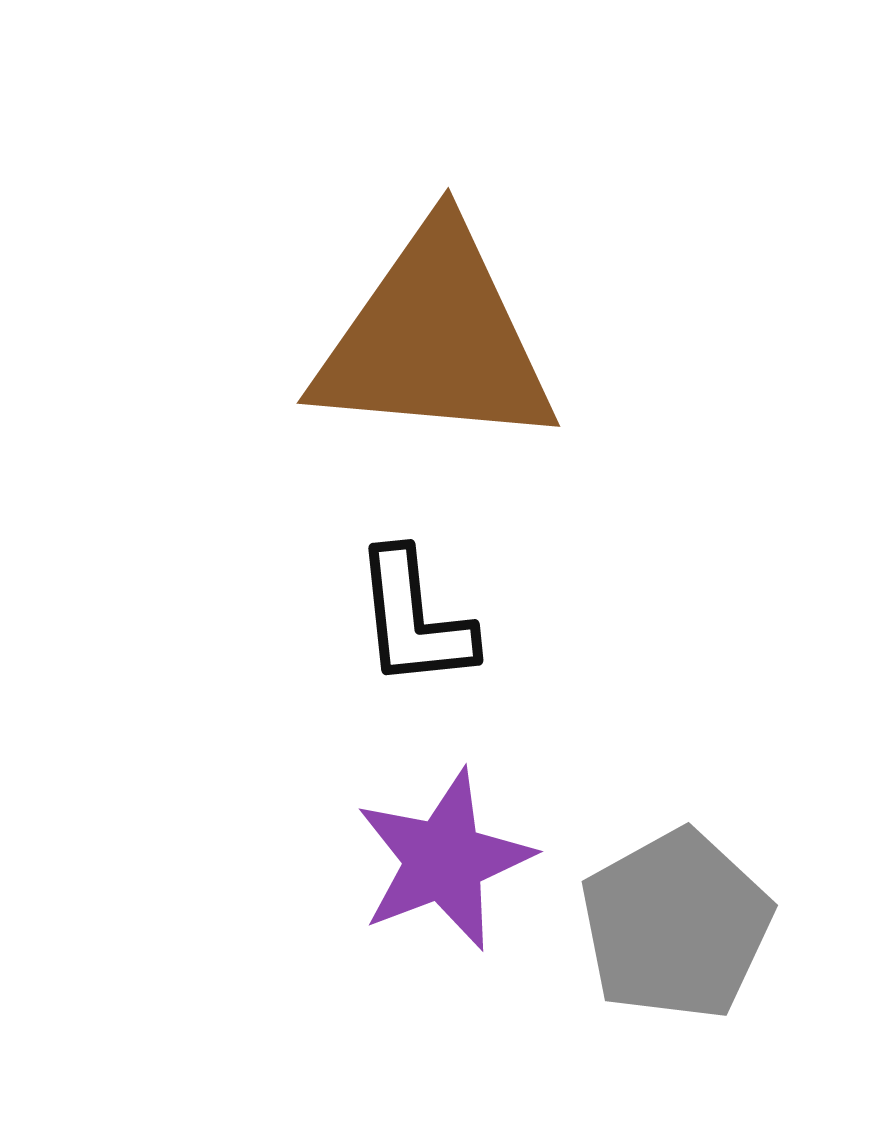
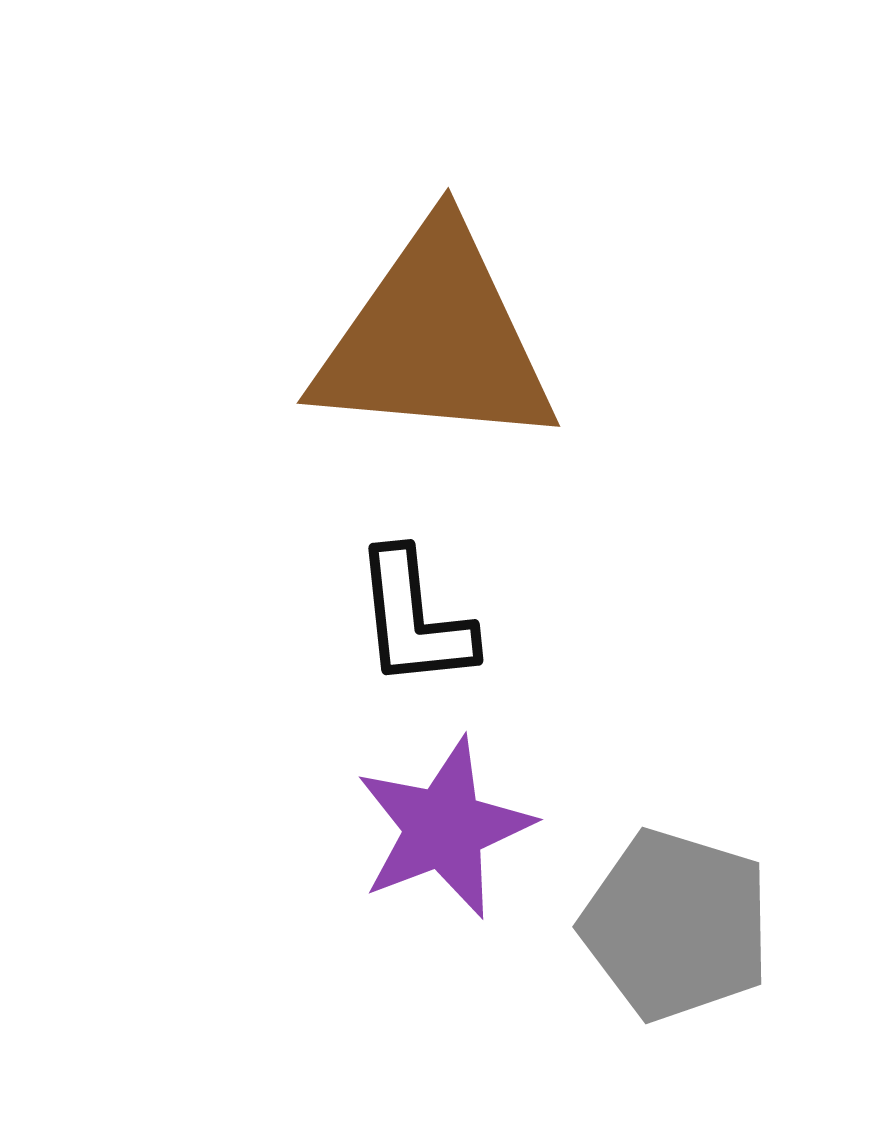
purple star: moved 32 px up
gray pentagon: rotated 26 degrees counterclockwise
